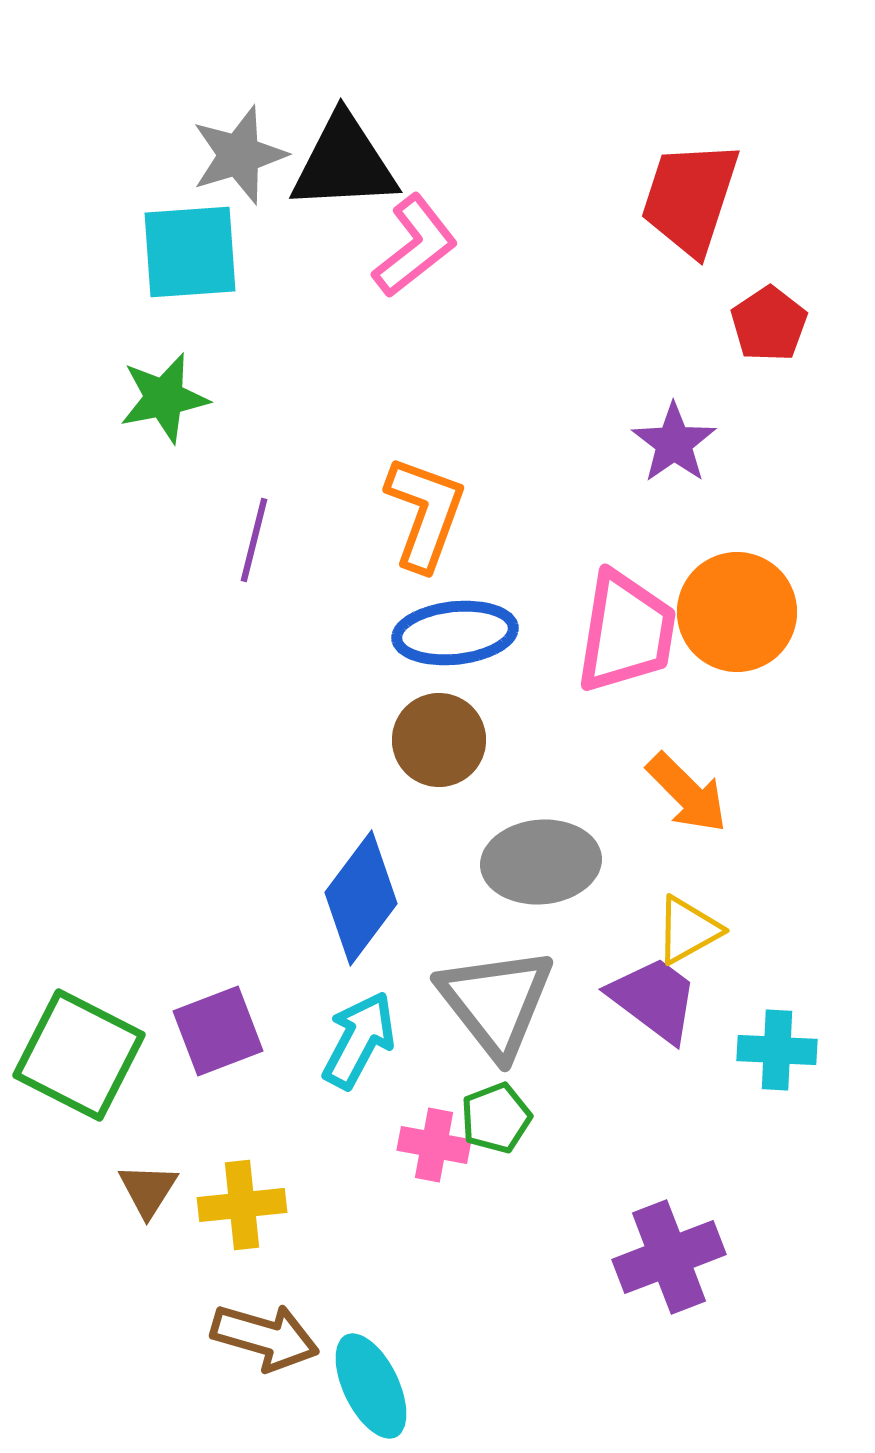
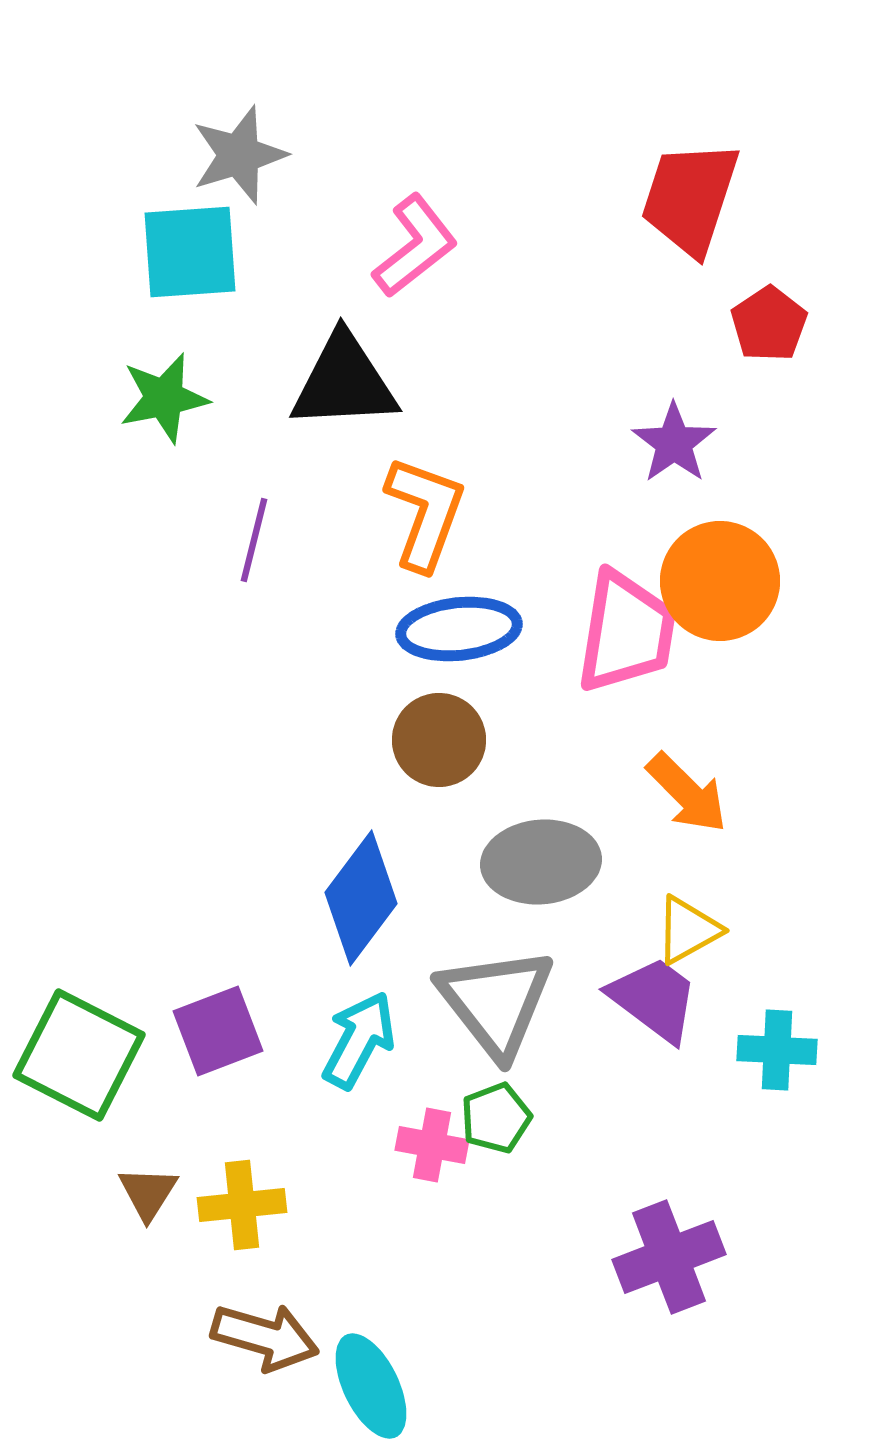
black triangle: moved 219 px down
orange circle: moved 17 px left, 31 px up
blue ellipse: moved 4 px right, 4 px up
pink cross: moved 2 px left
brown triangle: moved 3 px down
